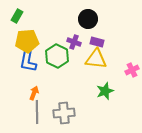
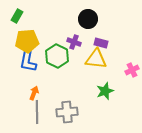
purple rectangle: moved 4 px right, 1 px down
gray cross: moved 3 px right, 1 px up
